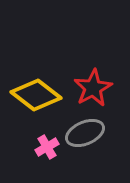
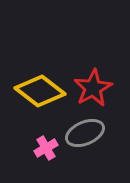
yellow diamond: moved 4 px right, 4 px up
pink cross: moved 1 px left, 1 px down
